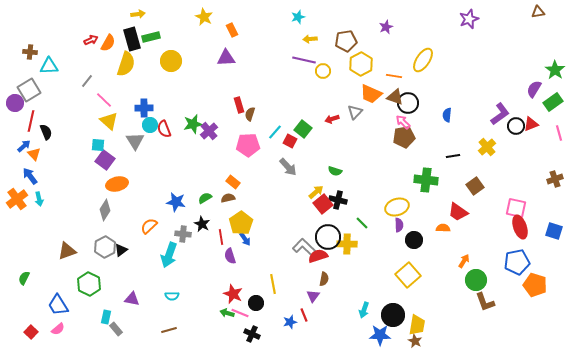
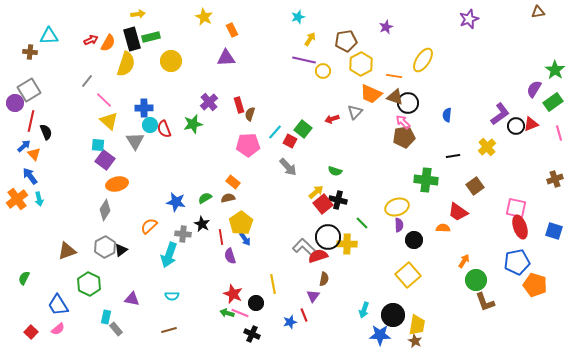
yellow arrow at (310, 39): rotated 128 degrees clockwise
cyan triangle at (49, 66): moved 30 px up
purple cross at (209, 131): moved 29 px up
